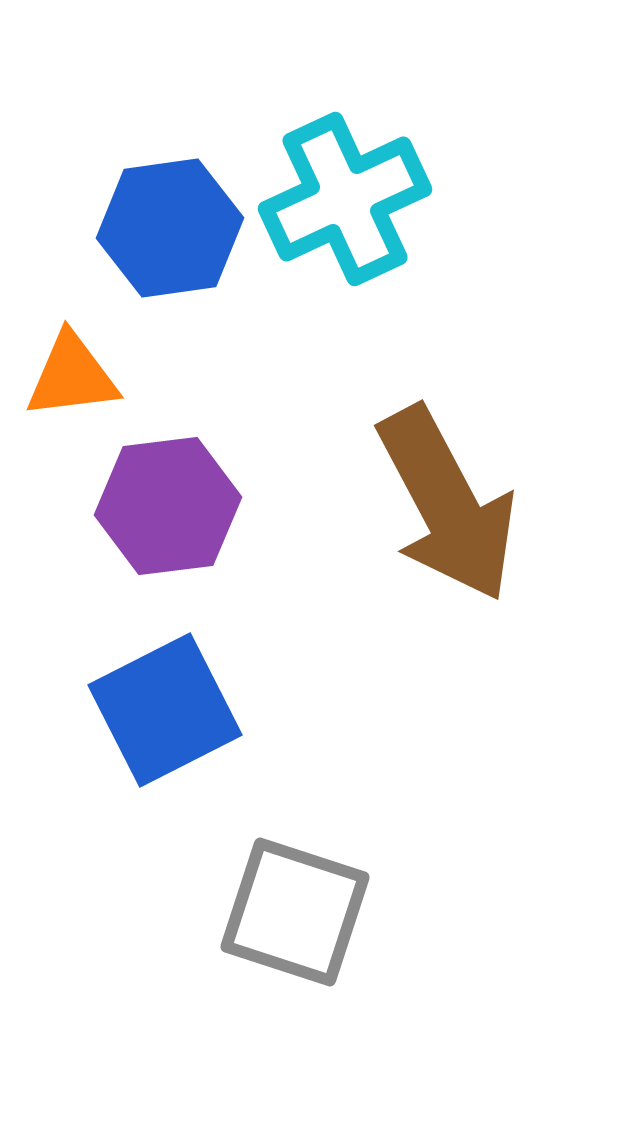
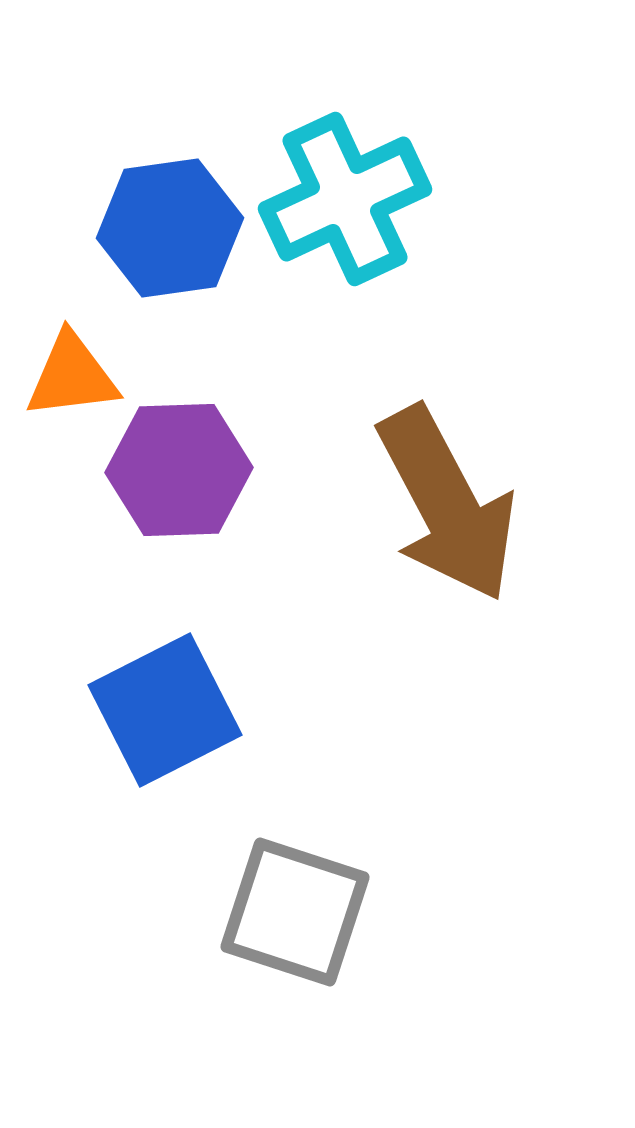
purple hexagon: moved 11 px right, 36 px up; rotated 5 degrees clockwise
